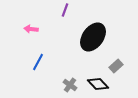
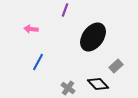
gray cross: moved 2 px left, 3 px down
